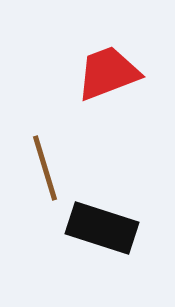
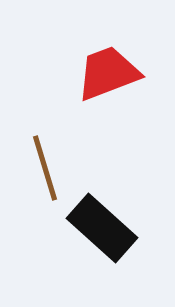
black rectangle: rotated 24 degrees clockwise
